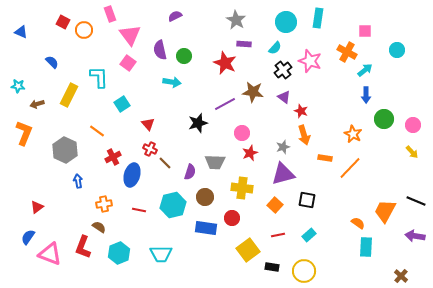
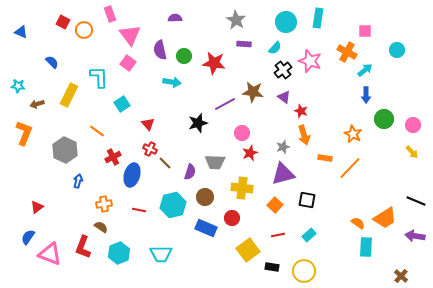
purple semicircle at (175, 16): moved 2 px down; rotated 24 degrees clockwise
red star at (225, 63): moved 11 px left; rotated 15 degrees counterclockwise
blue arrow at (78, 181): rotated 24 degrees clockwise
orange trapezoid at (385, 211): moved 7 px down; rotated 150 degrees counterclockwise
brown semicircle at (99, 227): moved 2 px right
blue rectangle at (206, 228): rotated 15 degrees clockwise
